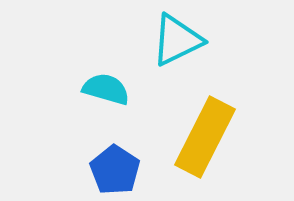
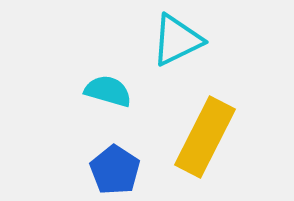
cyan semicircle: moved 2 px right, 2 px down
